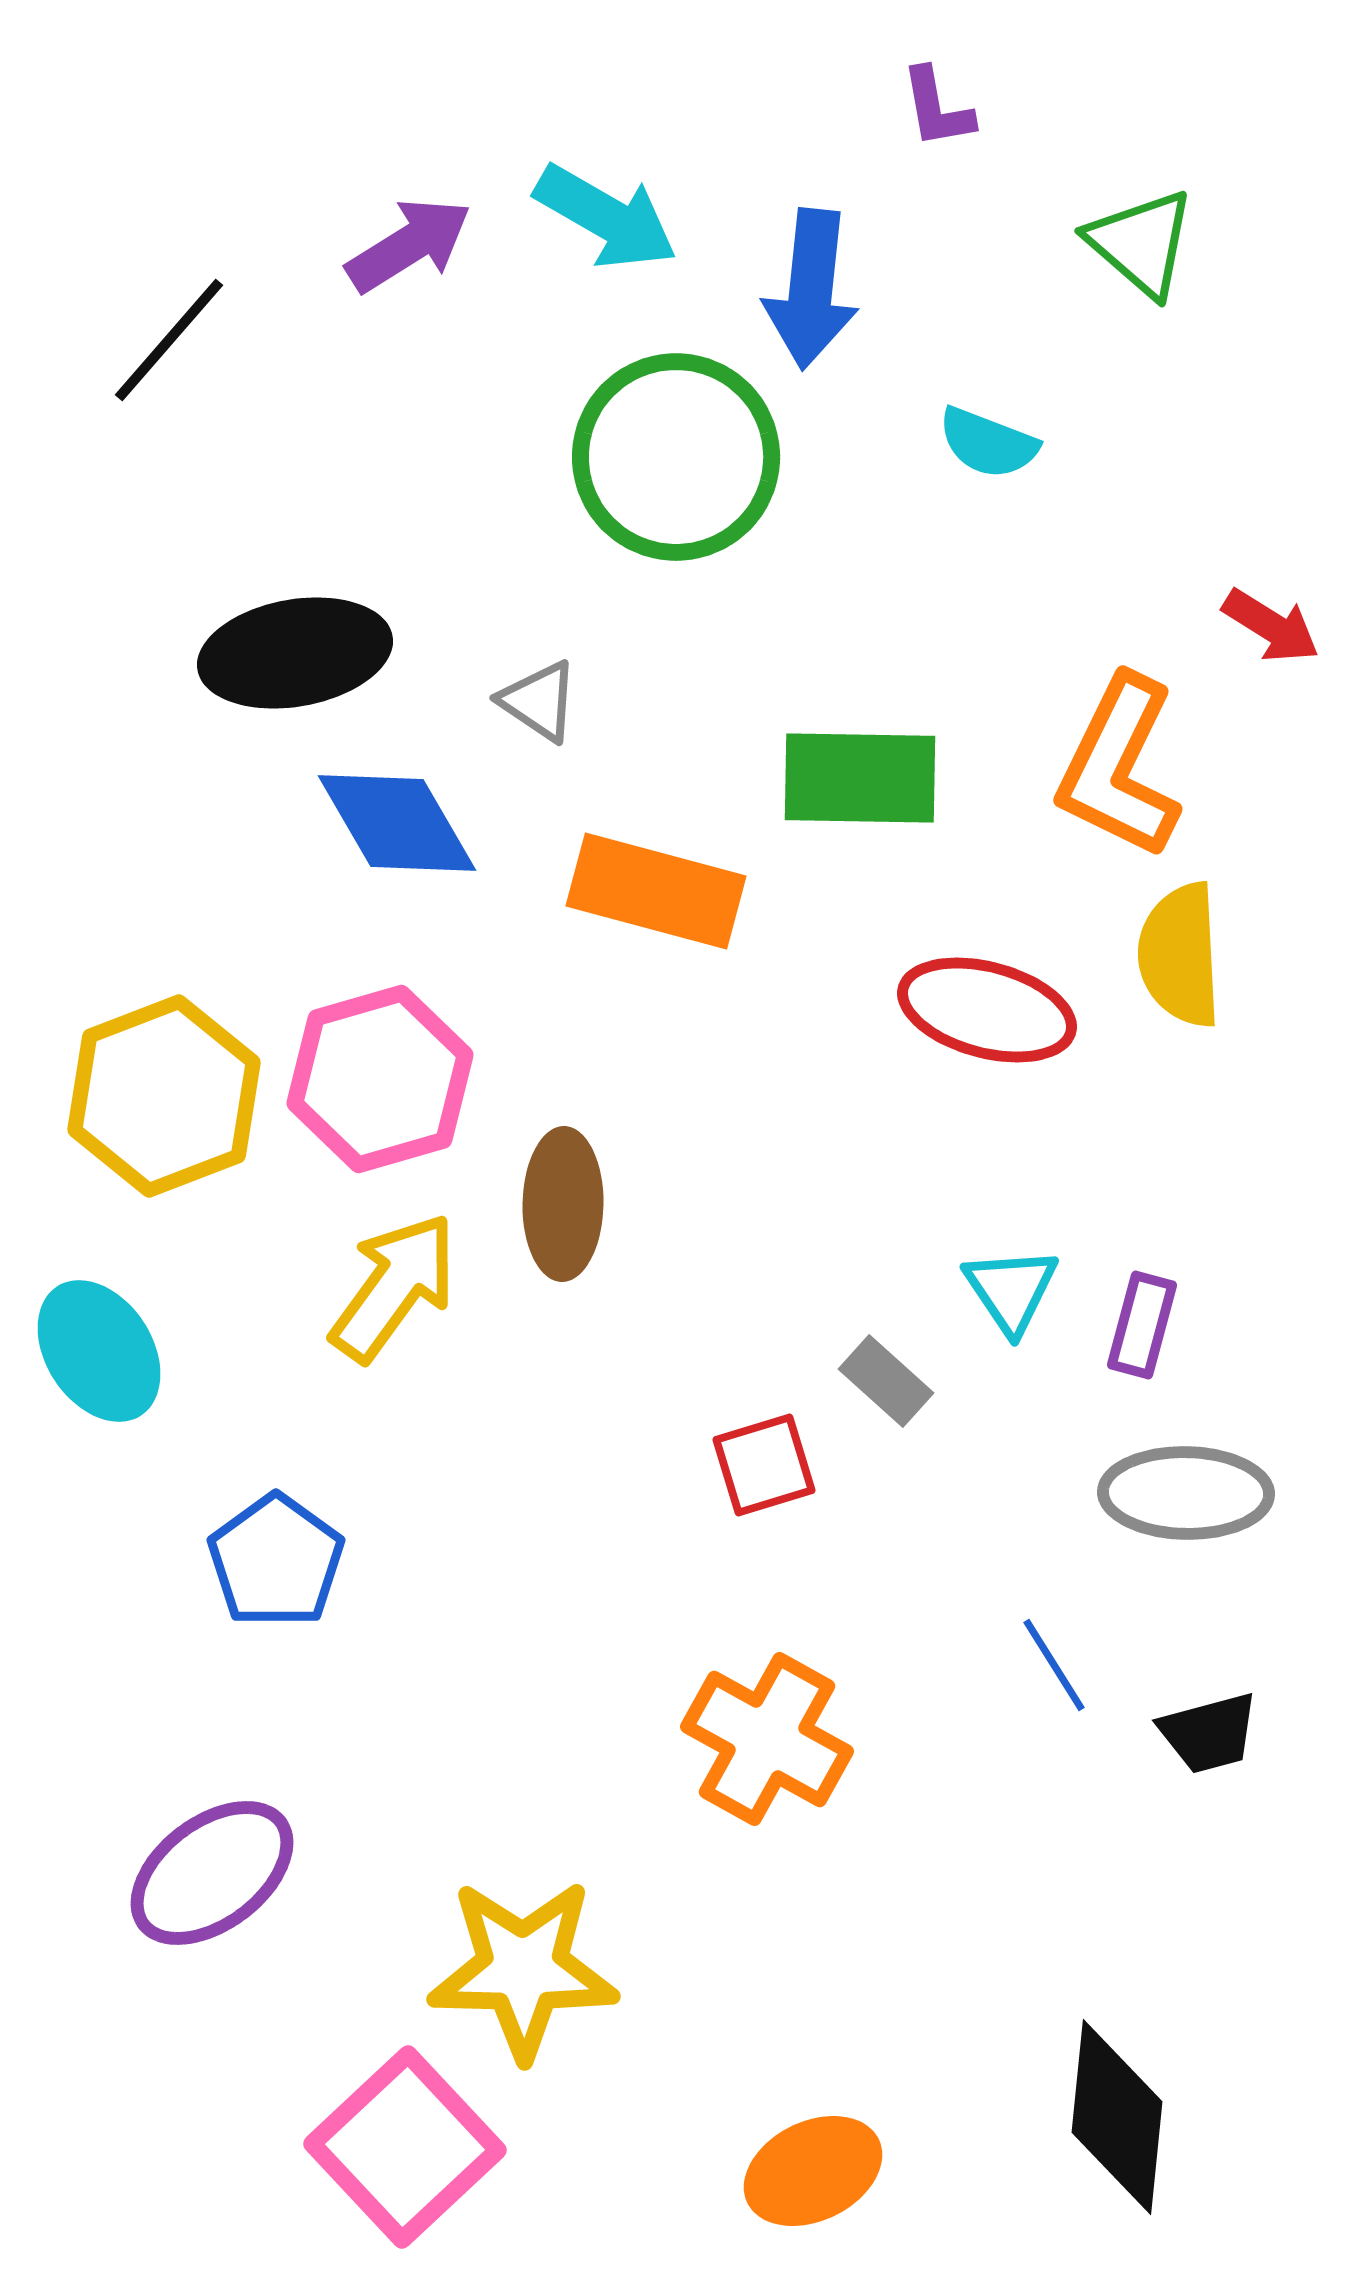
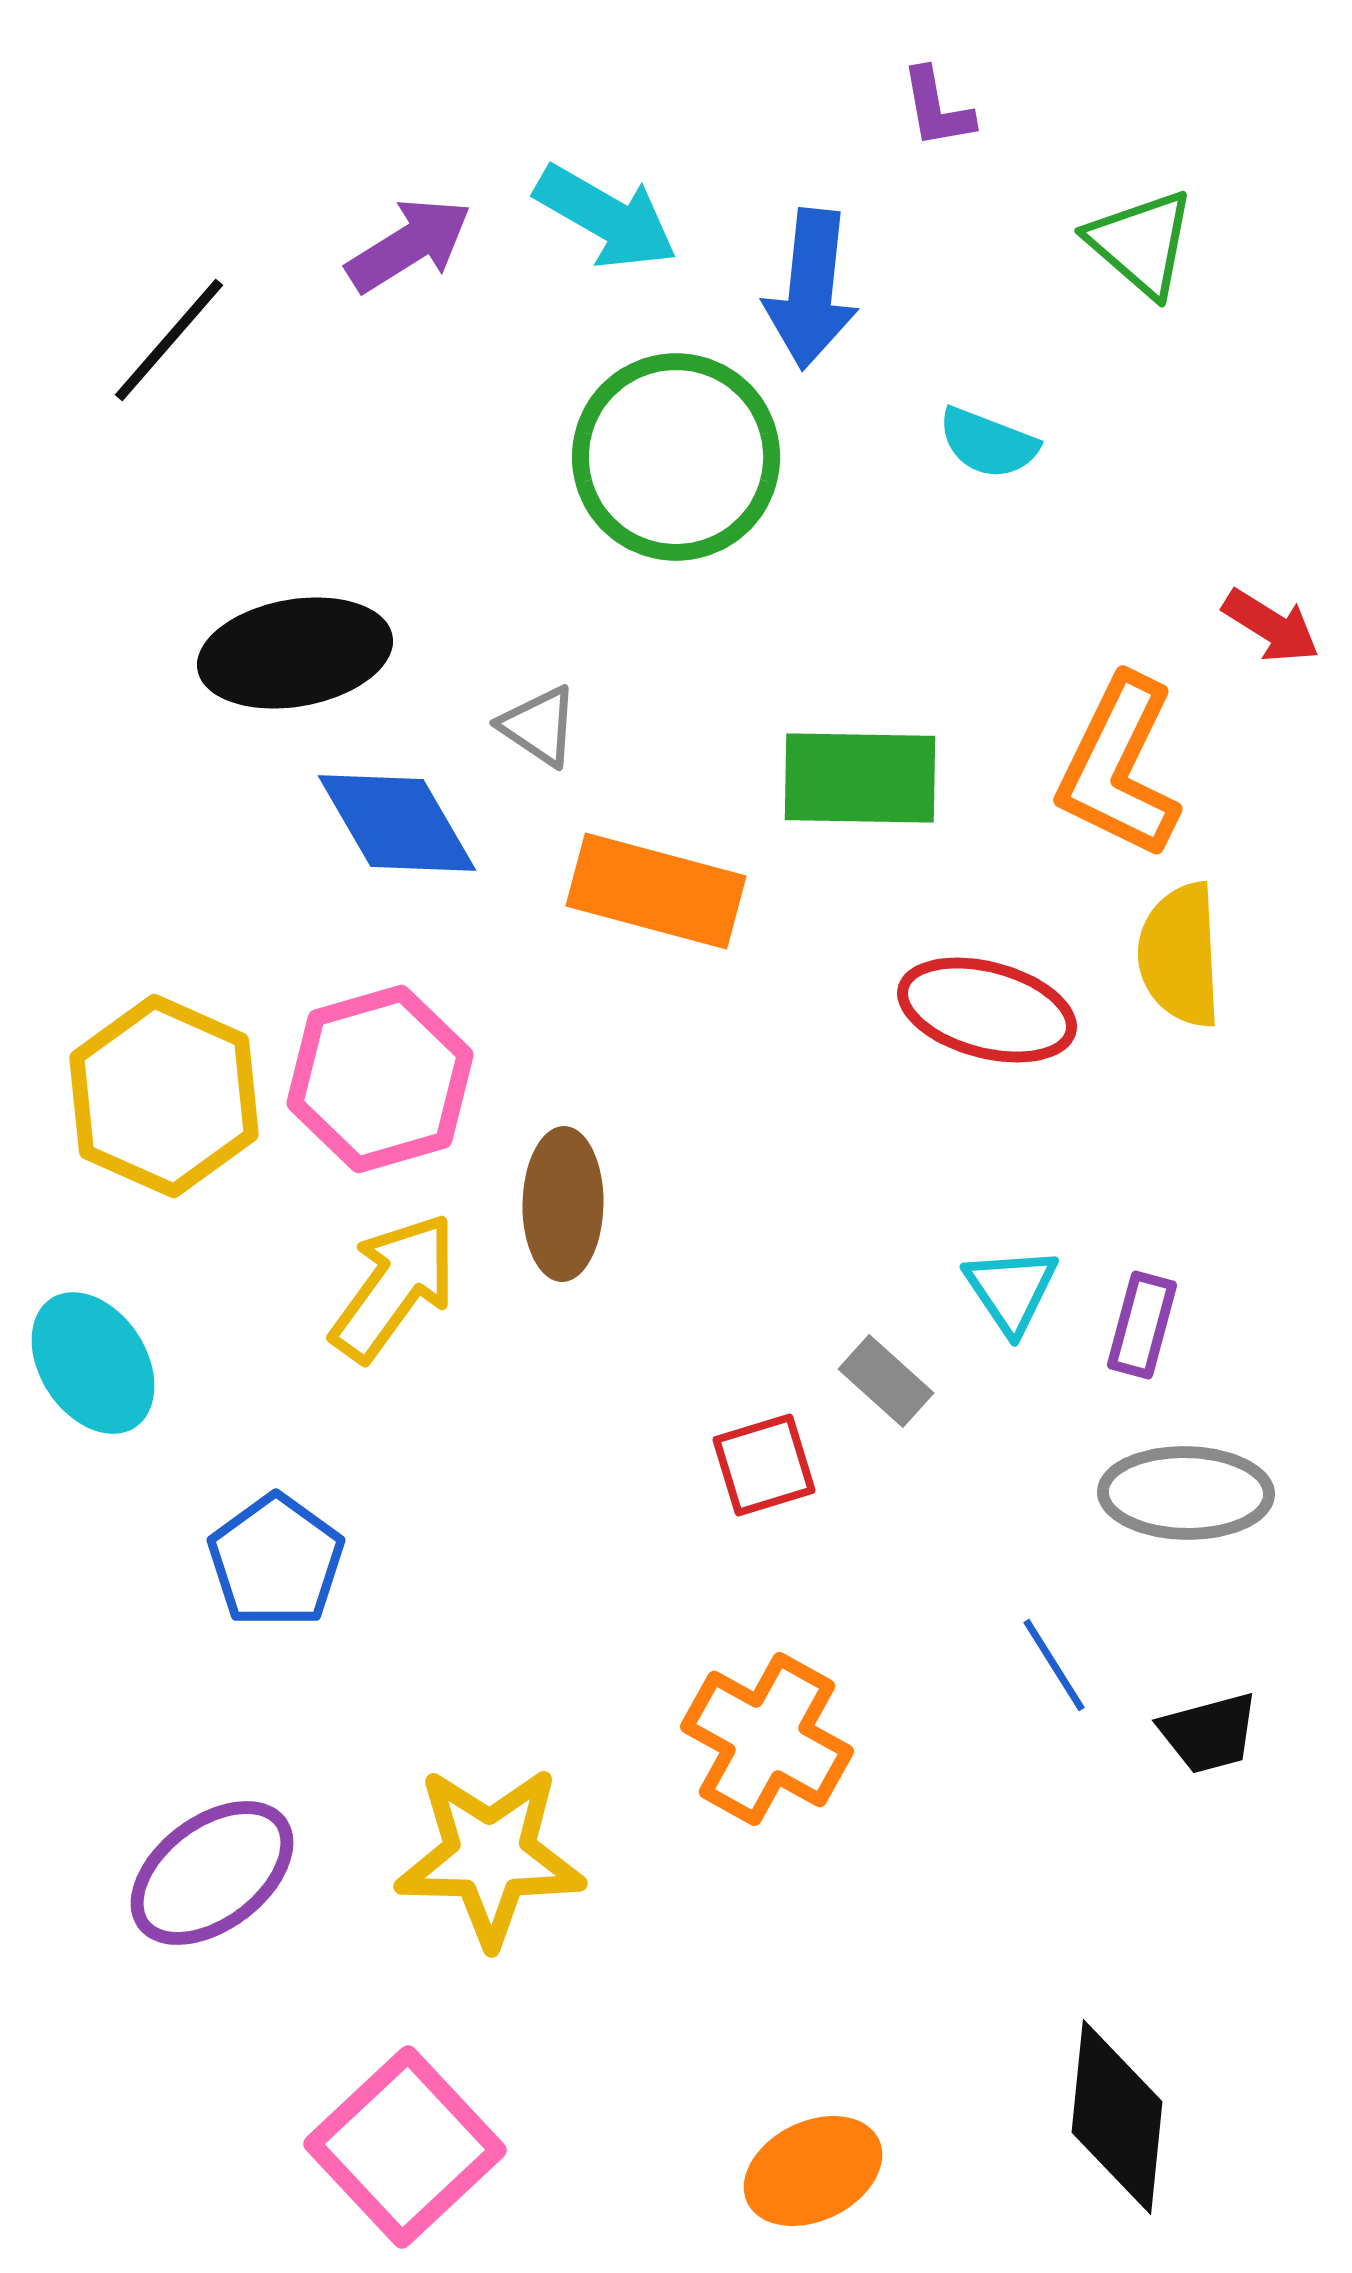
gray triangle: moved 25 px down
yellow hexagon: rotated 15 degrees counterclockwise
cyan ellipse: moved 6 px left, 12 px down
yellow star: moved 33 px left, 113 px up
